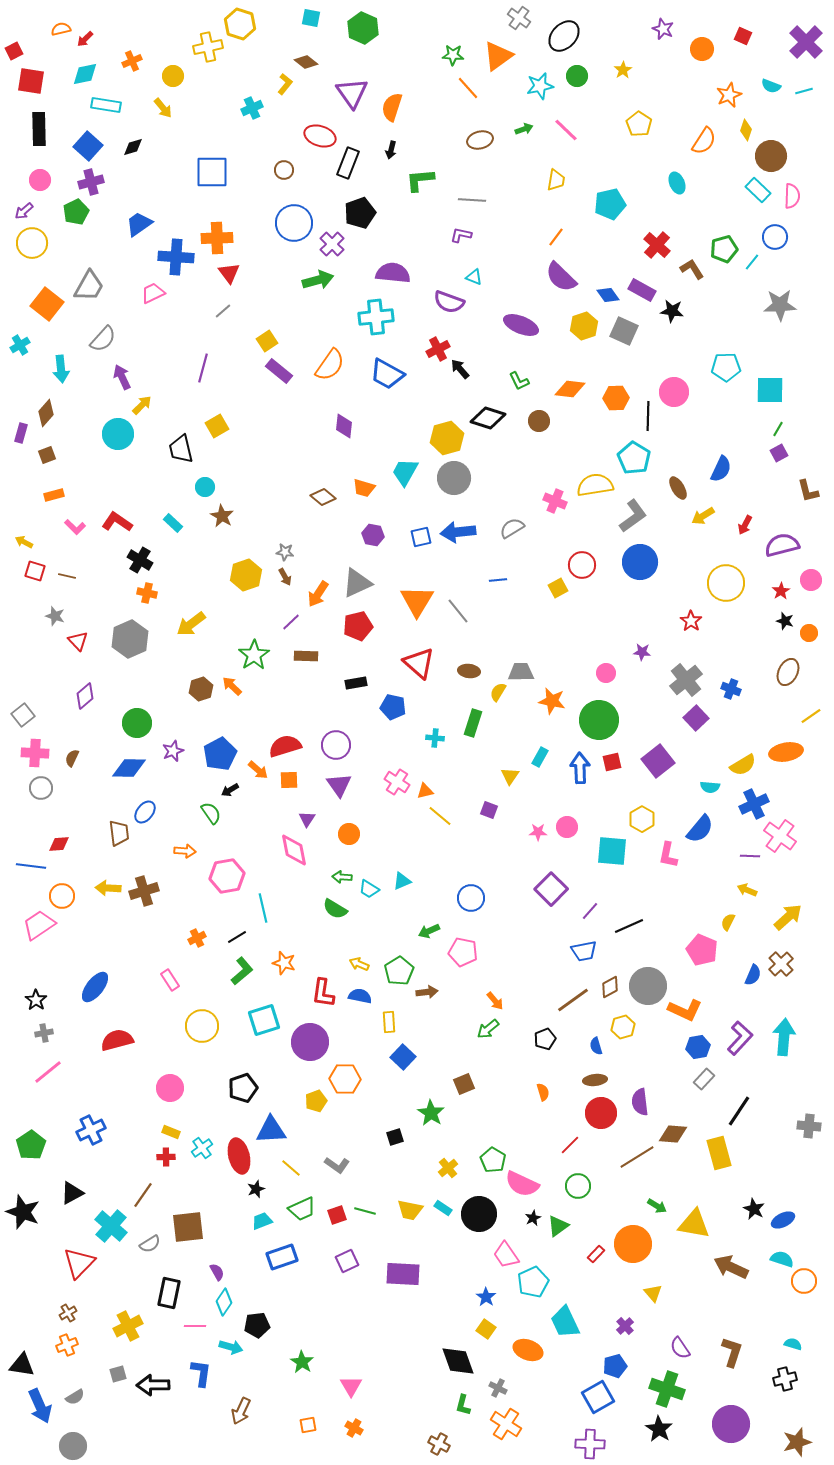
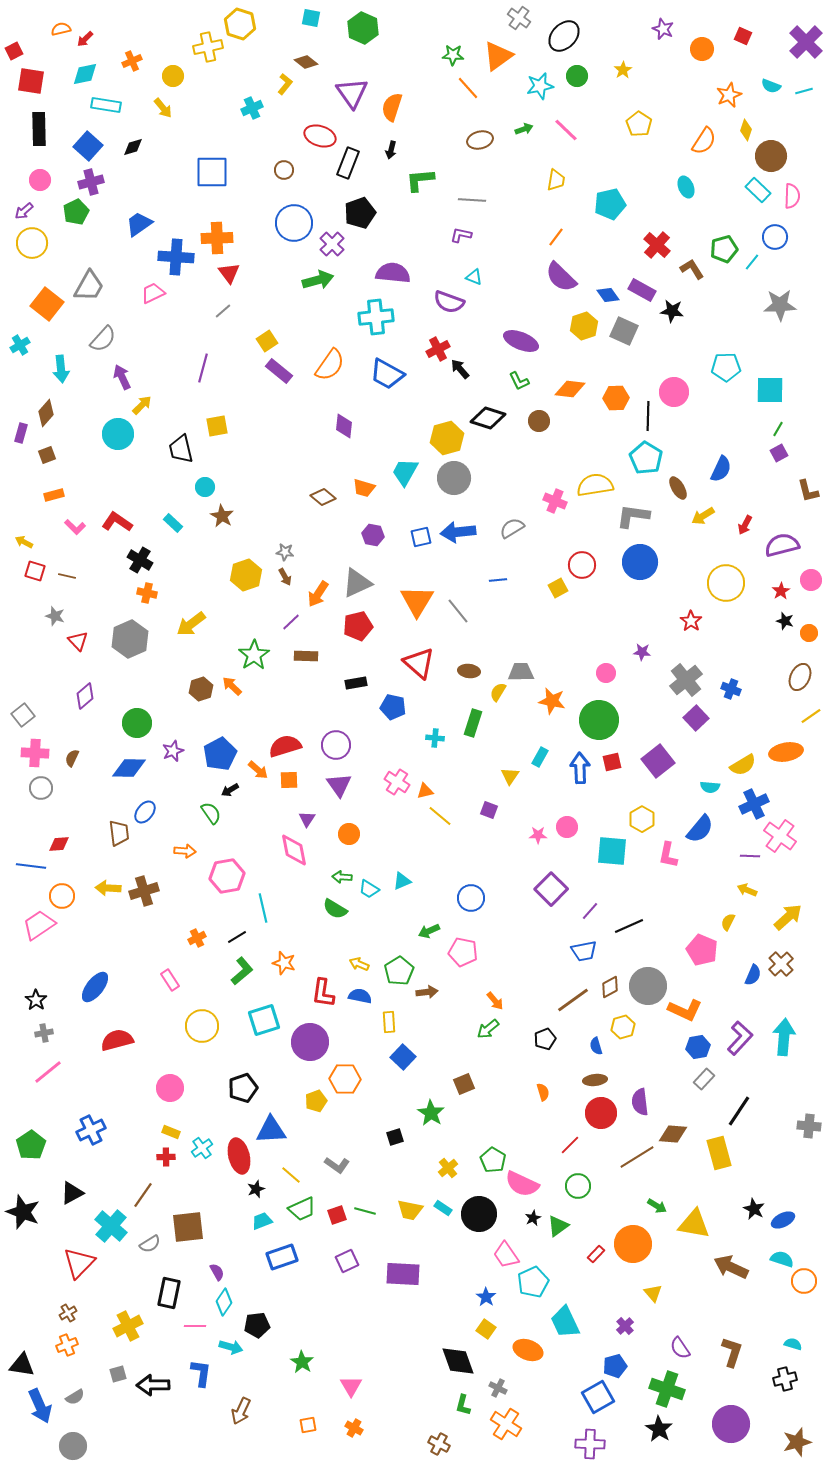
cyan ellipse at (677, 183): moved 9 px right, 4 px down
purple ellipse at (521, 325): moved 16 px down
yellow square at (217, 426): rotated 20 degrees clockwise
cyan pentagon at (634, 458): moved 12 px right
gray L-shape at (633, 516): rotated 136 degrees counterclockwise
brown ellipse at (788, 672): moved 12 px right, 5 px down
pink star at (538, 832): moved 3 px down
yellow line at (291, 1168): moved 7 px down
